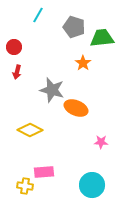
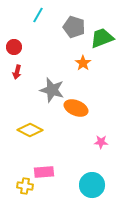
green trapezoid: rotated 15 degrees counterclockwise
